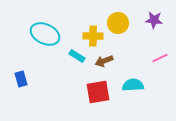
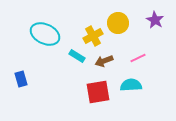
purple star: moved 1 px right; rotated 24 degrees clockwise
yellow cross: rotated 30 degrees counterclockwise
pink line: moved 22 px left
cyan semicircle: moved 2 px left
